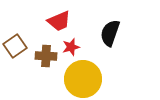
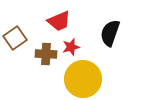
brown square: moved 8 px up
brown cross: moved 2 px up
